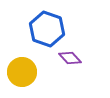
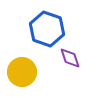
purple diamond: rotated 25 degrees clockwise
